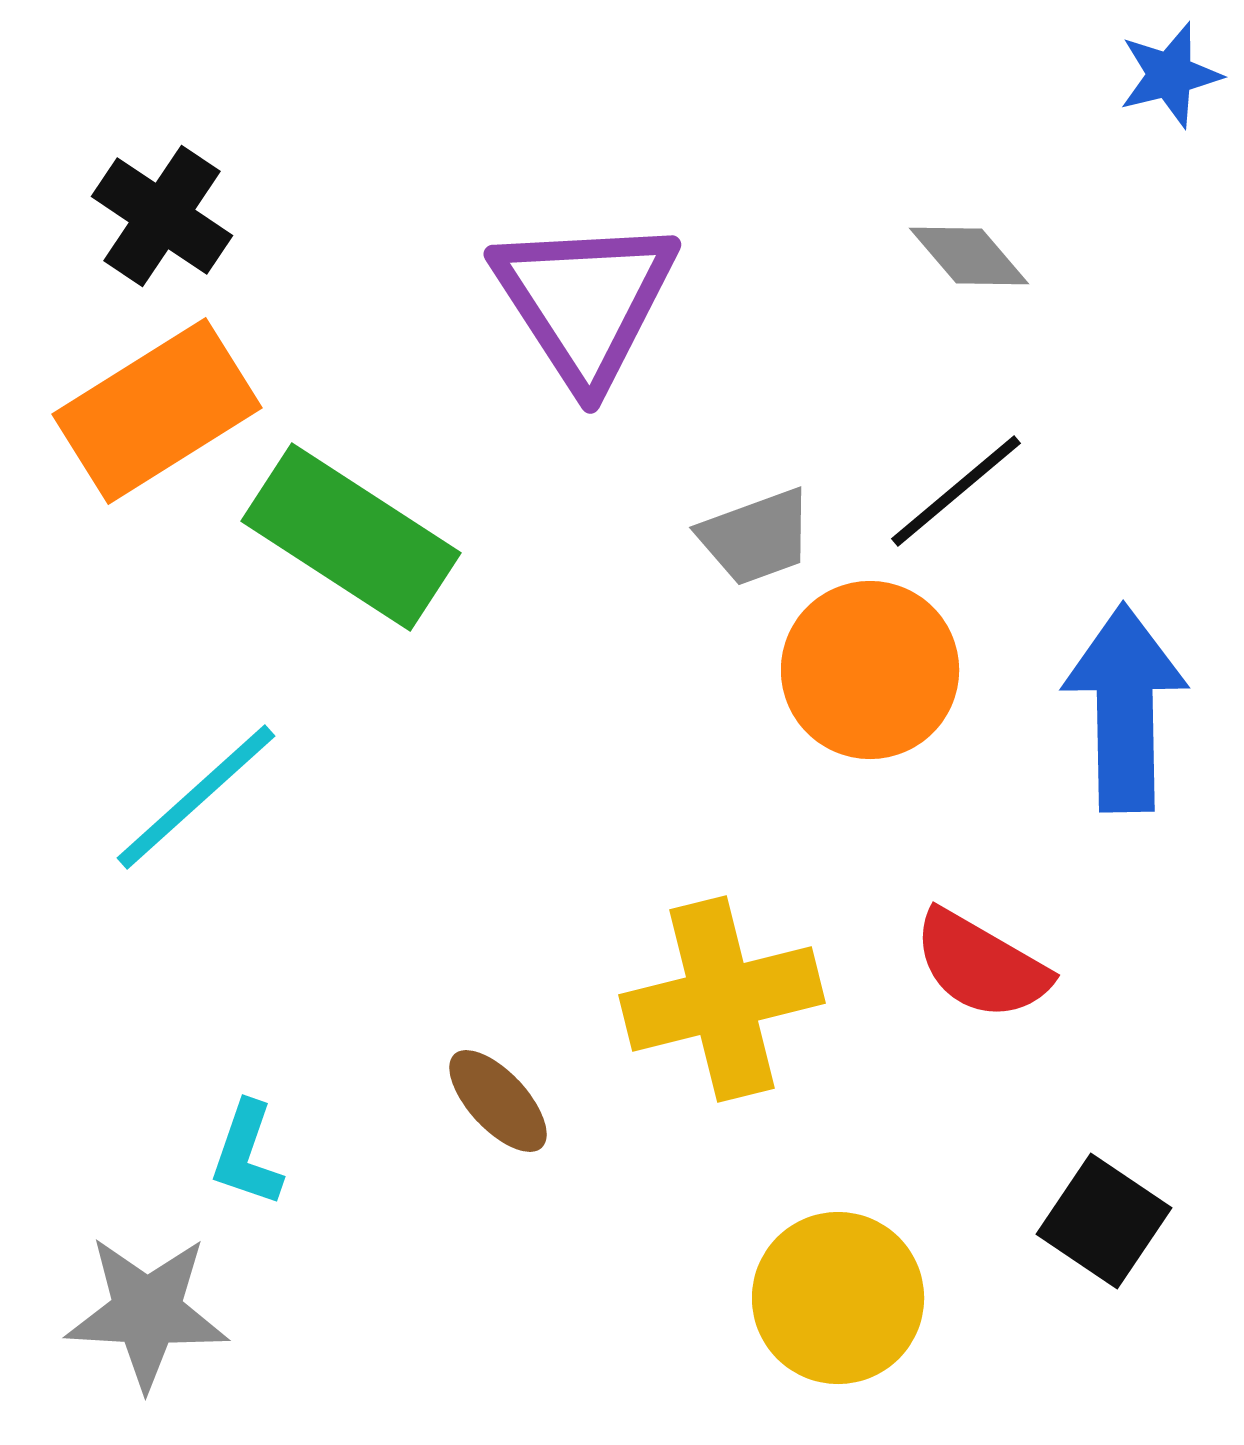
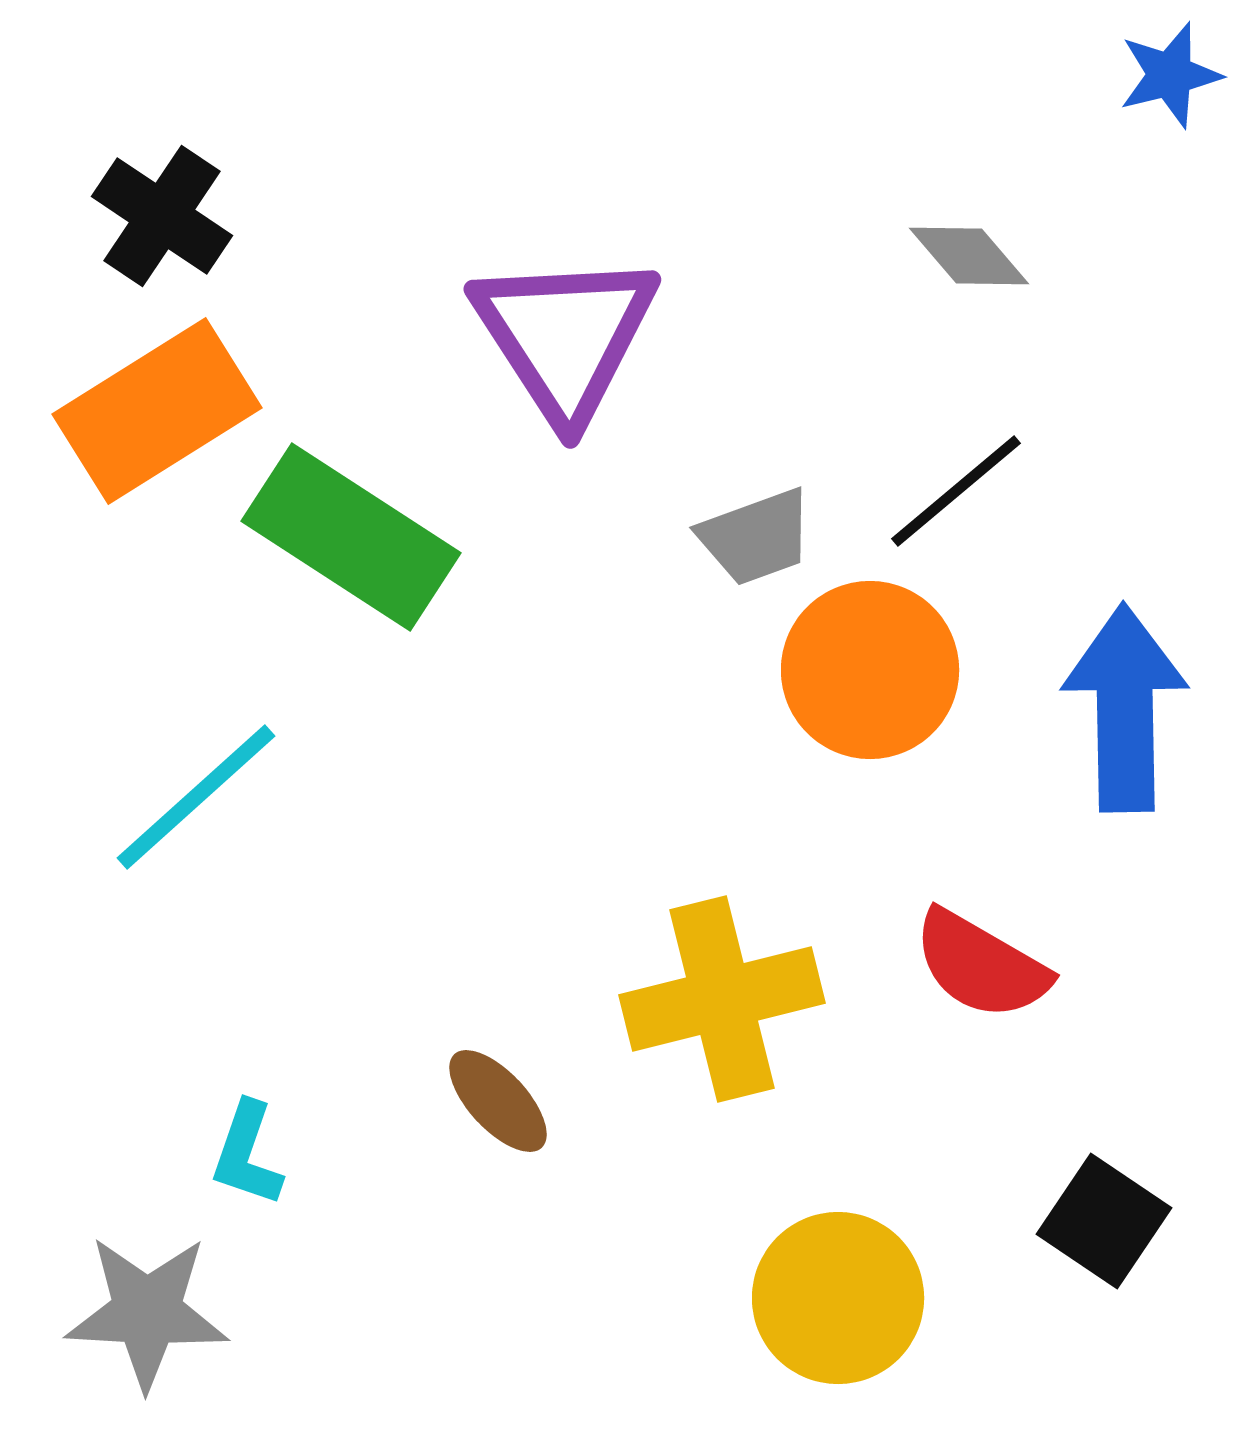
purple triangle: moved 20 px left, 35 px down
